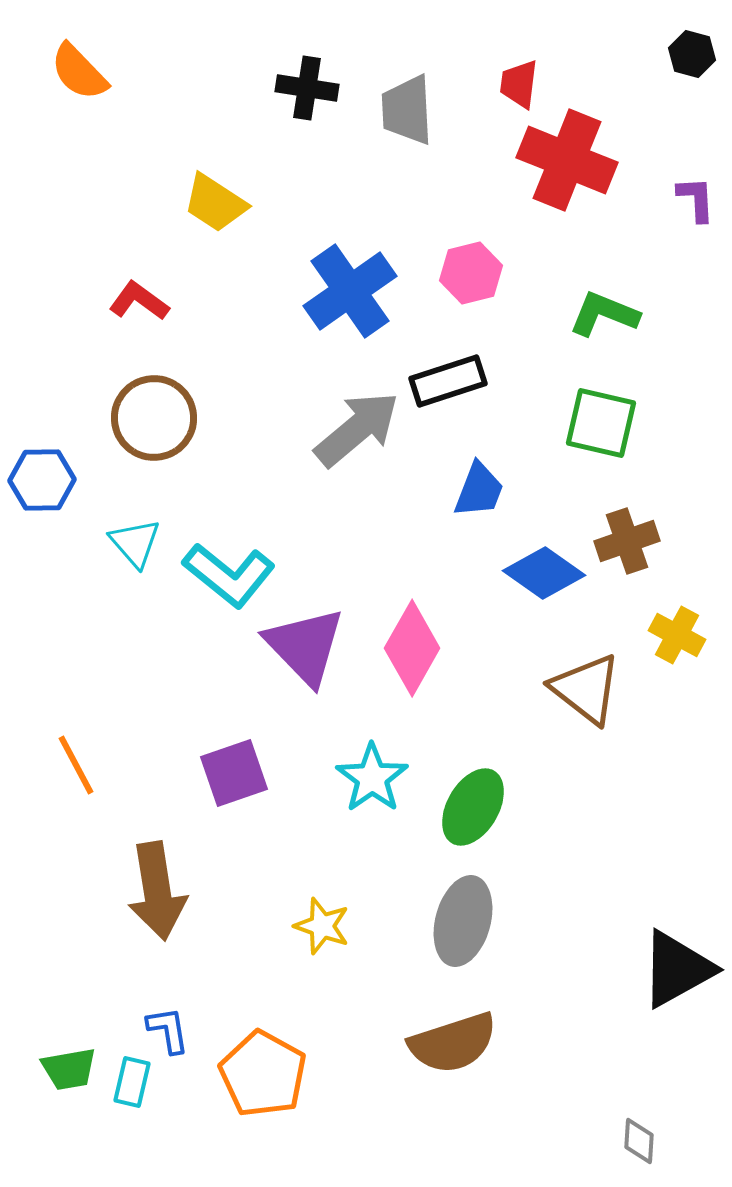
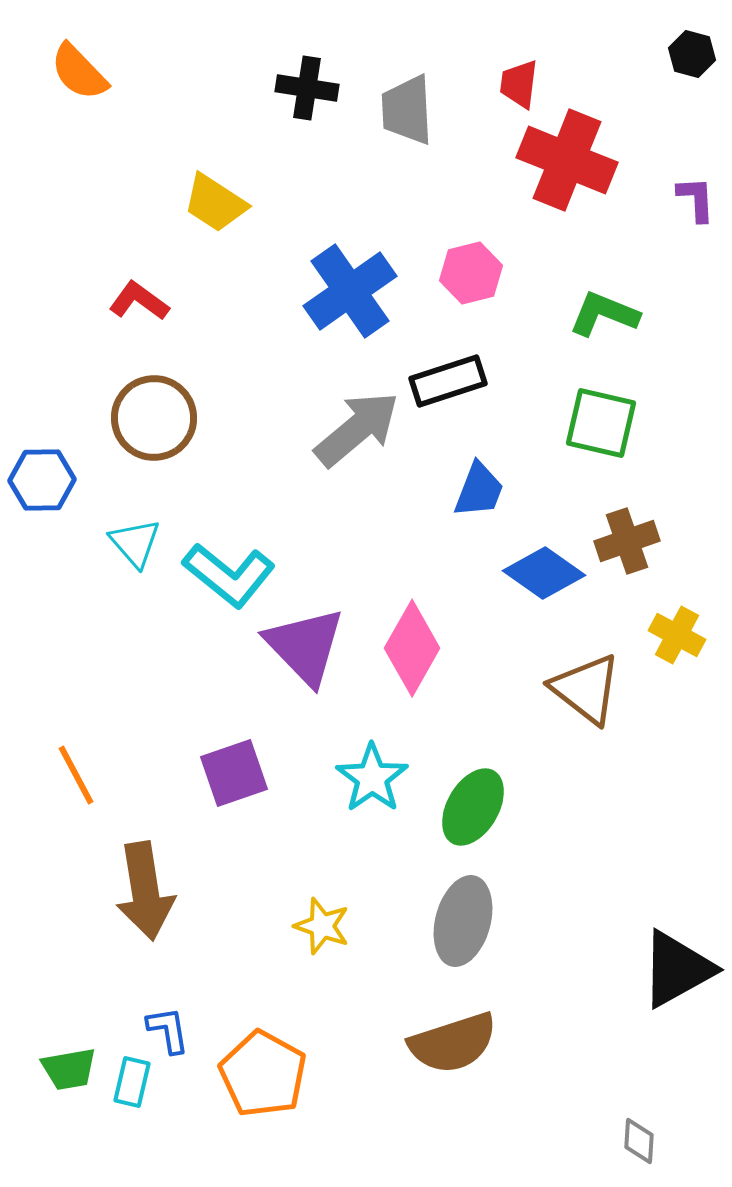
orange line: moved 10 px down
brown arrow: moved 12 px left
